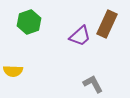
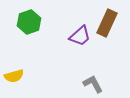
brown rectangle: moved 1 px up
yellow semicircle: moved 1 px right, 5 px down; rotated 18 degrees counterclockwise
